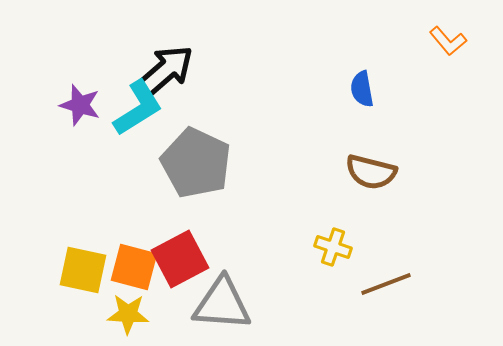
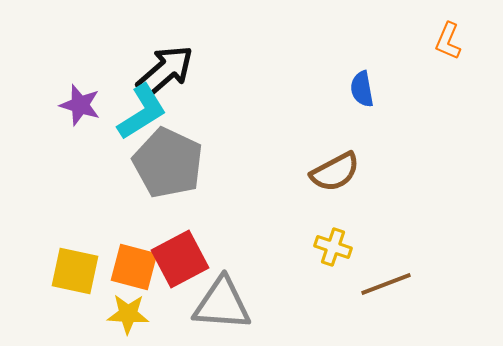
orange L-shape: rotated 63 degrees clockwise
cyan L-shape: moved 4 px right, 4 px down
gray pentagon: moved 28 px left
brown semicircle: moved 36 px left; rotated 42 degrees counterclockwise
yellow square: moved 8 px left, 1 px down
